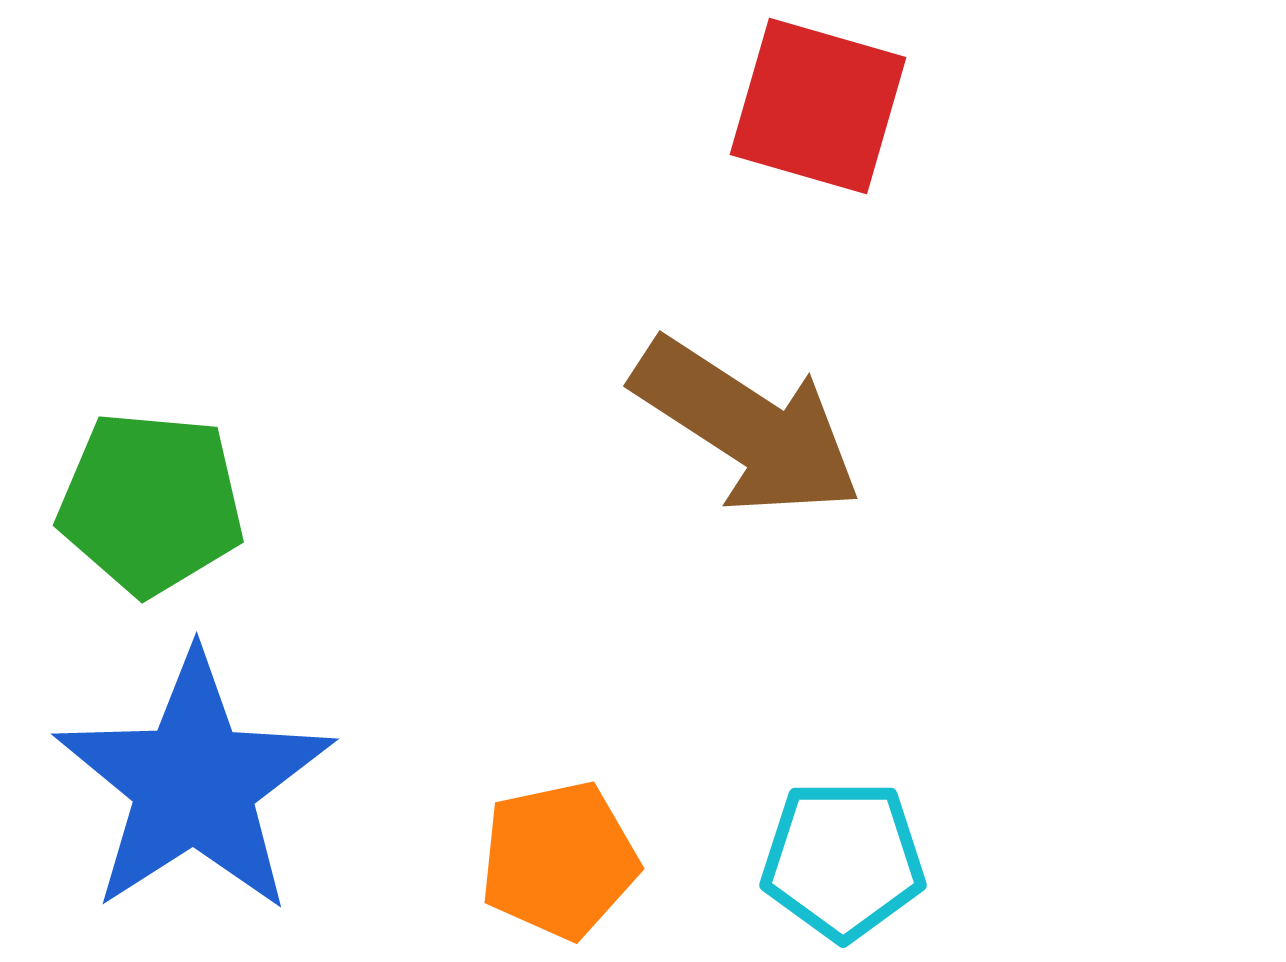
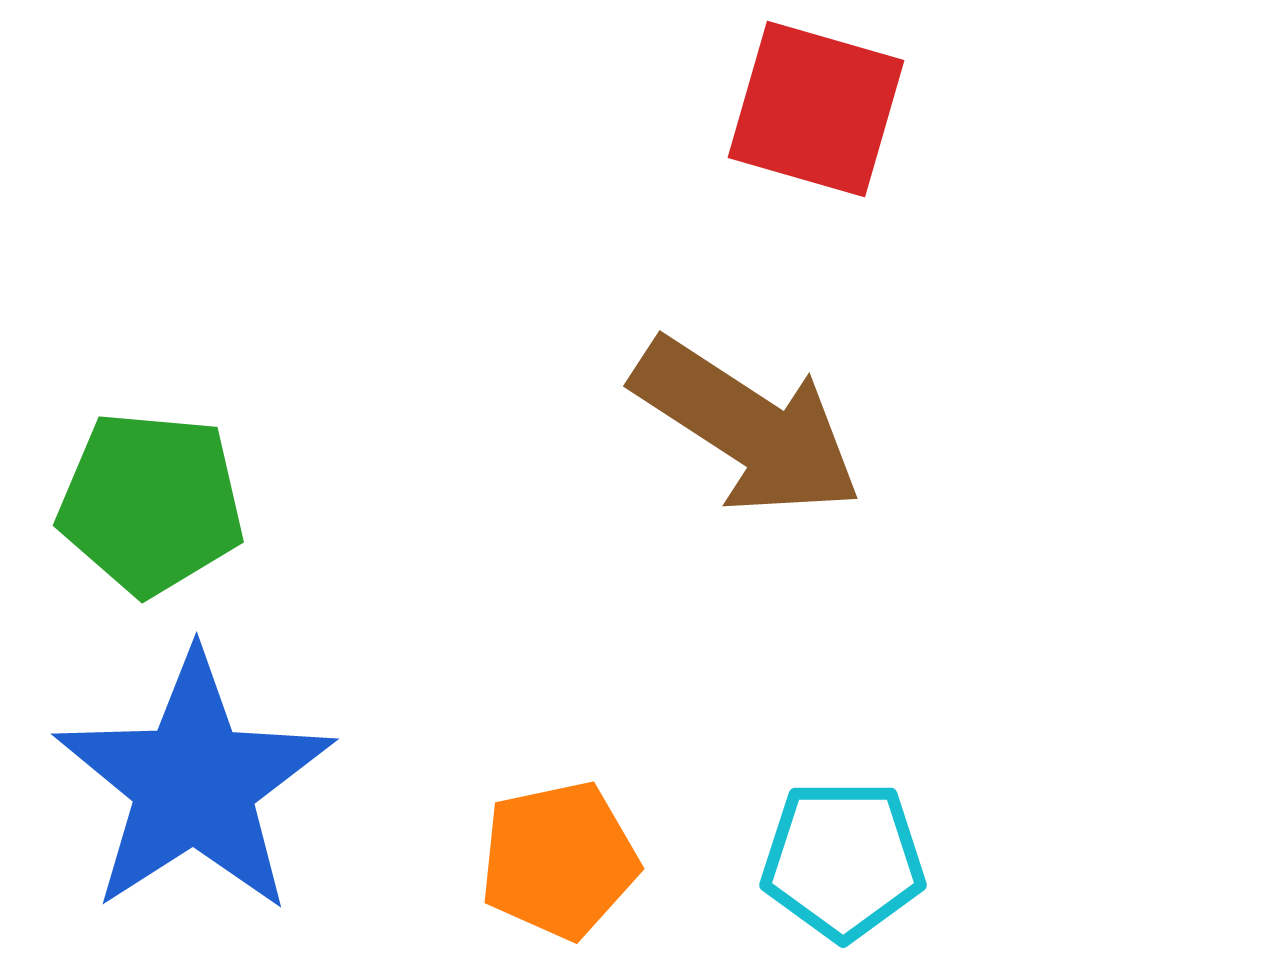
red square: moved 2 px left, 3 px down
